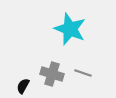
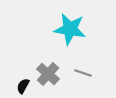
cyan star: rotated 12 degrees counterclockwise
gray cross: moved 4 px left; rotated 25 degrees clockwise
